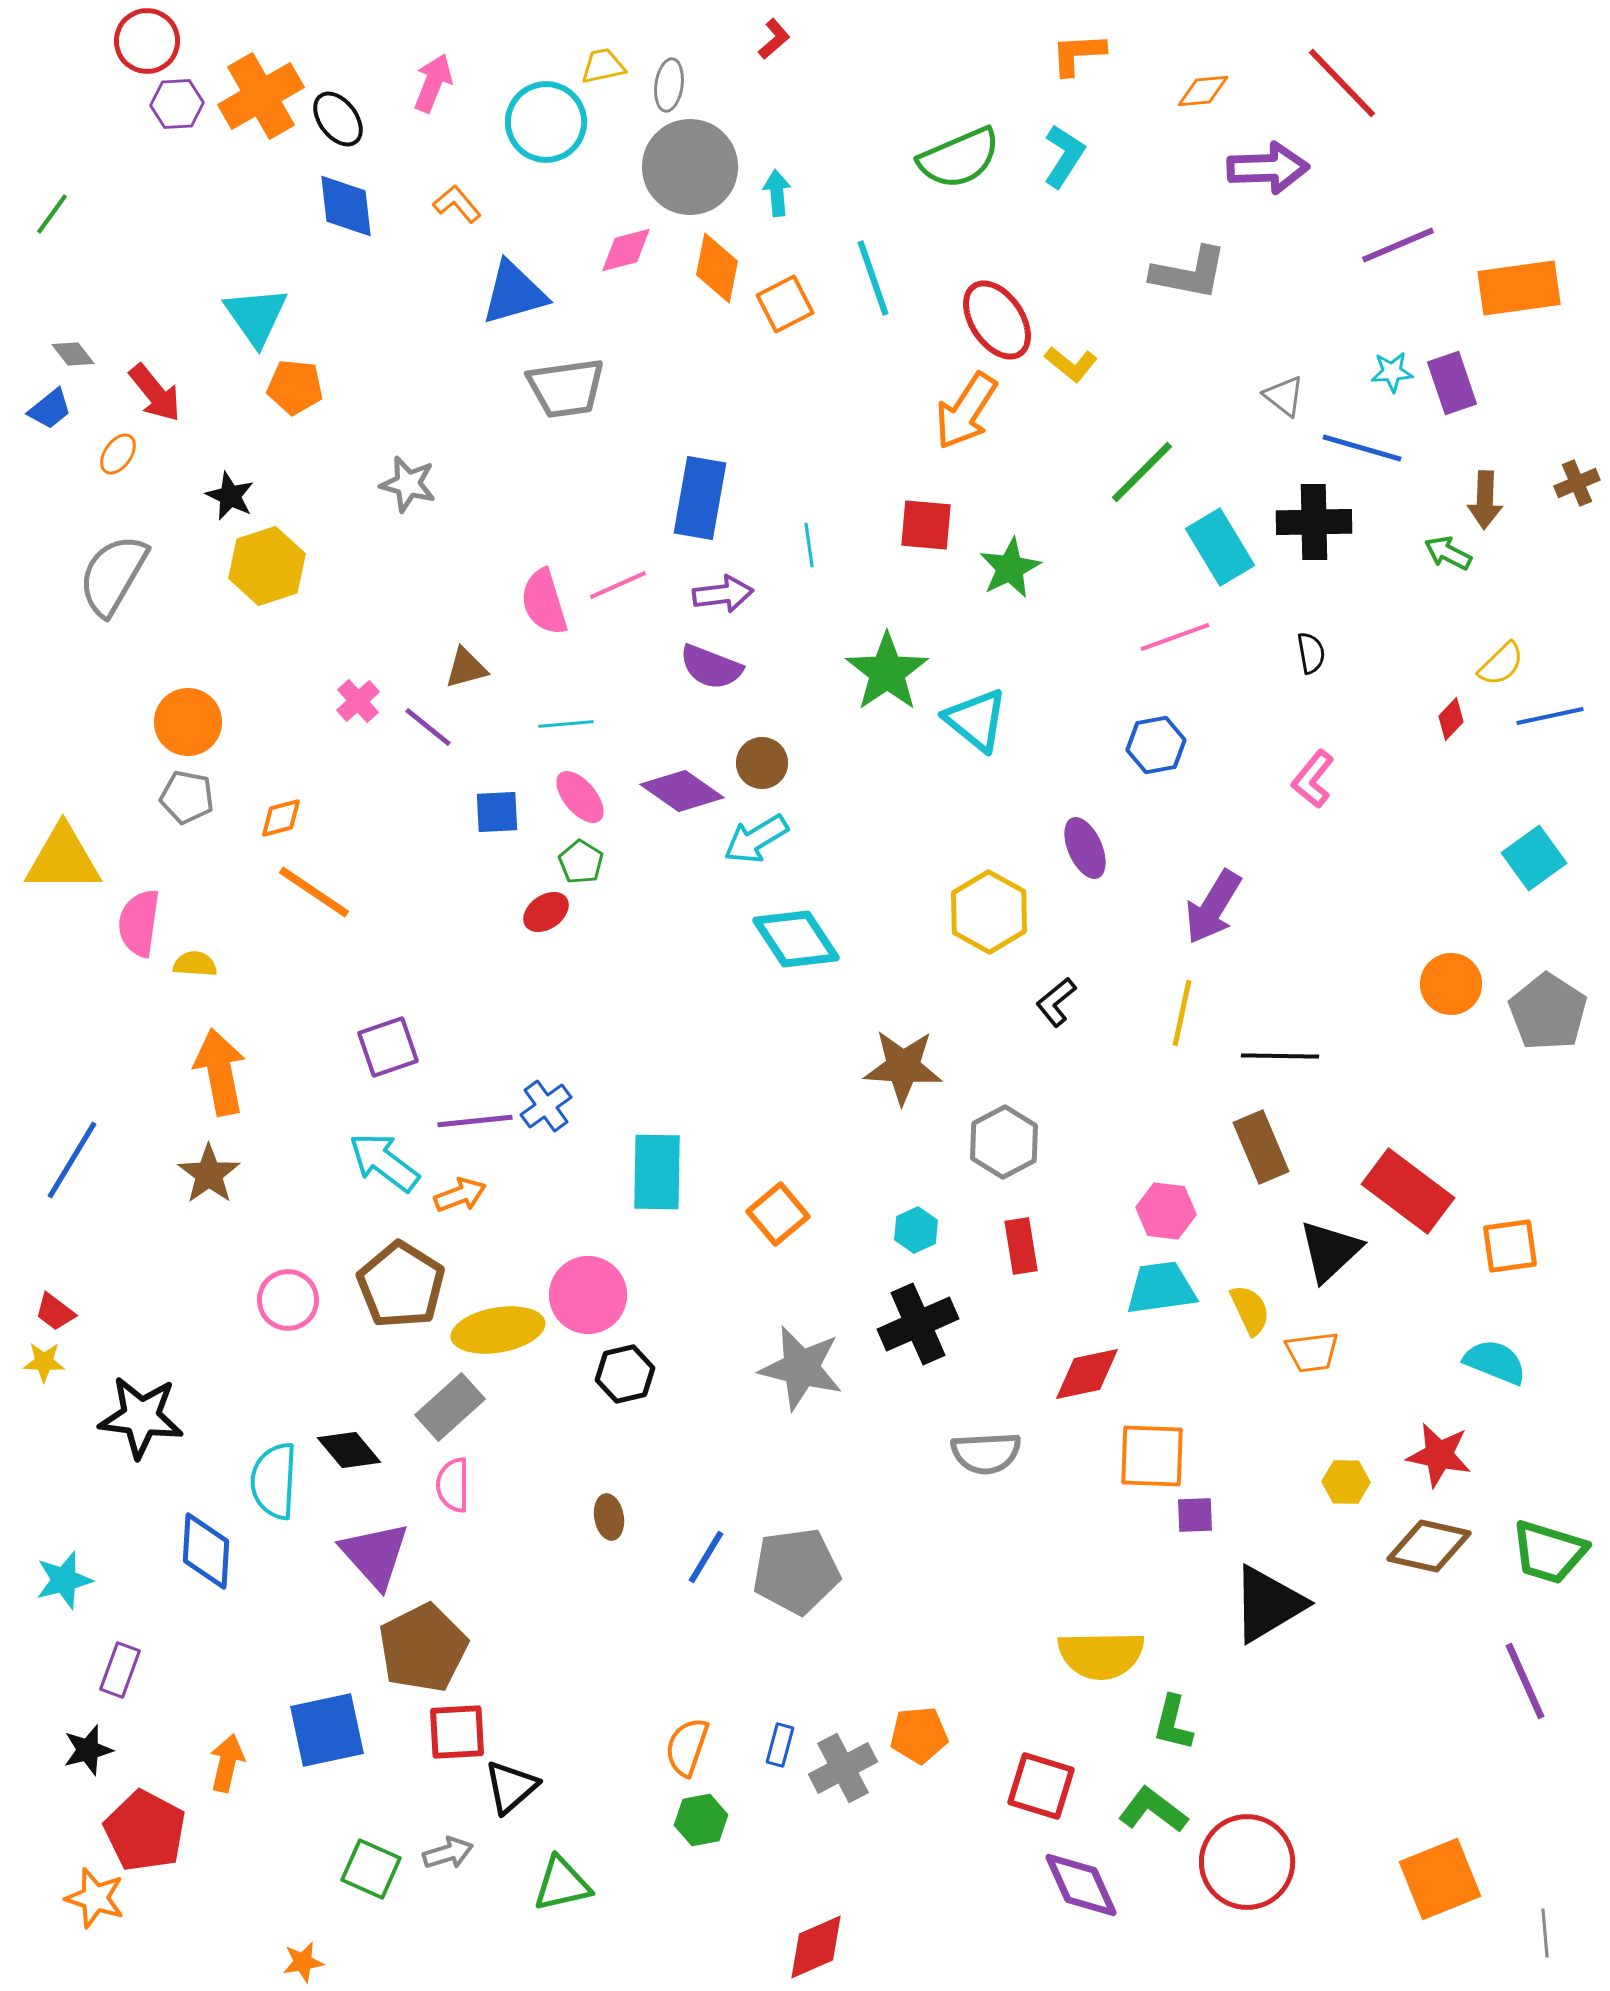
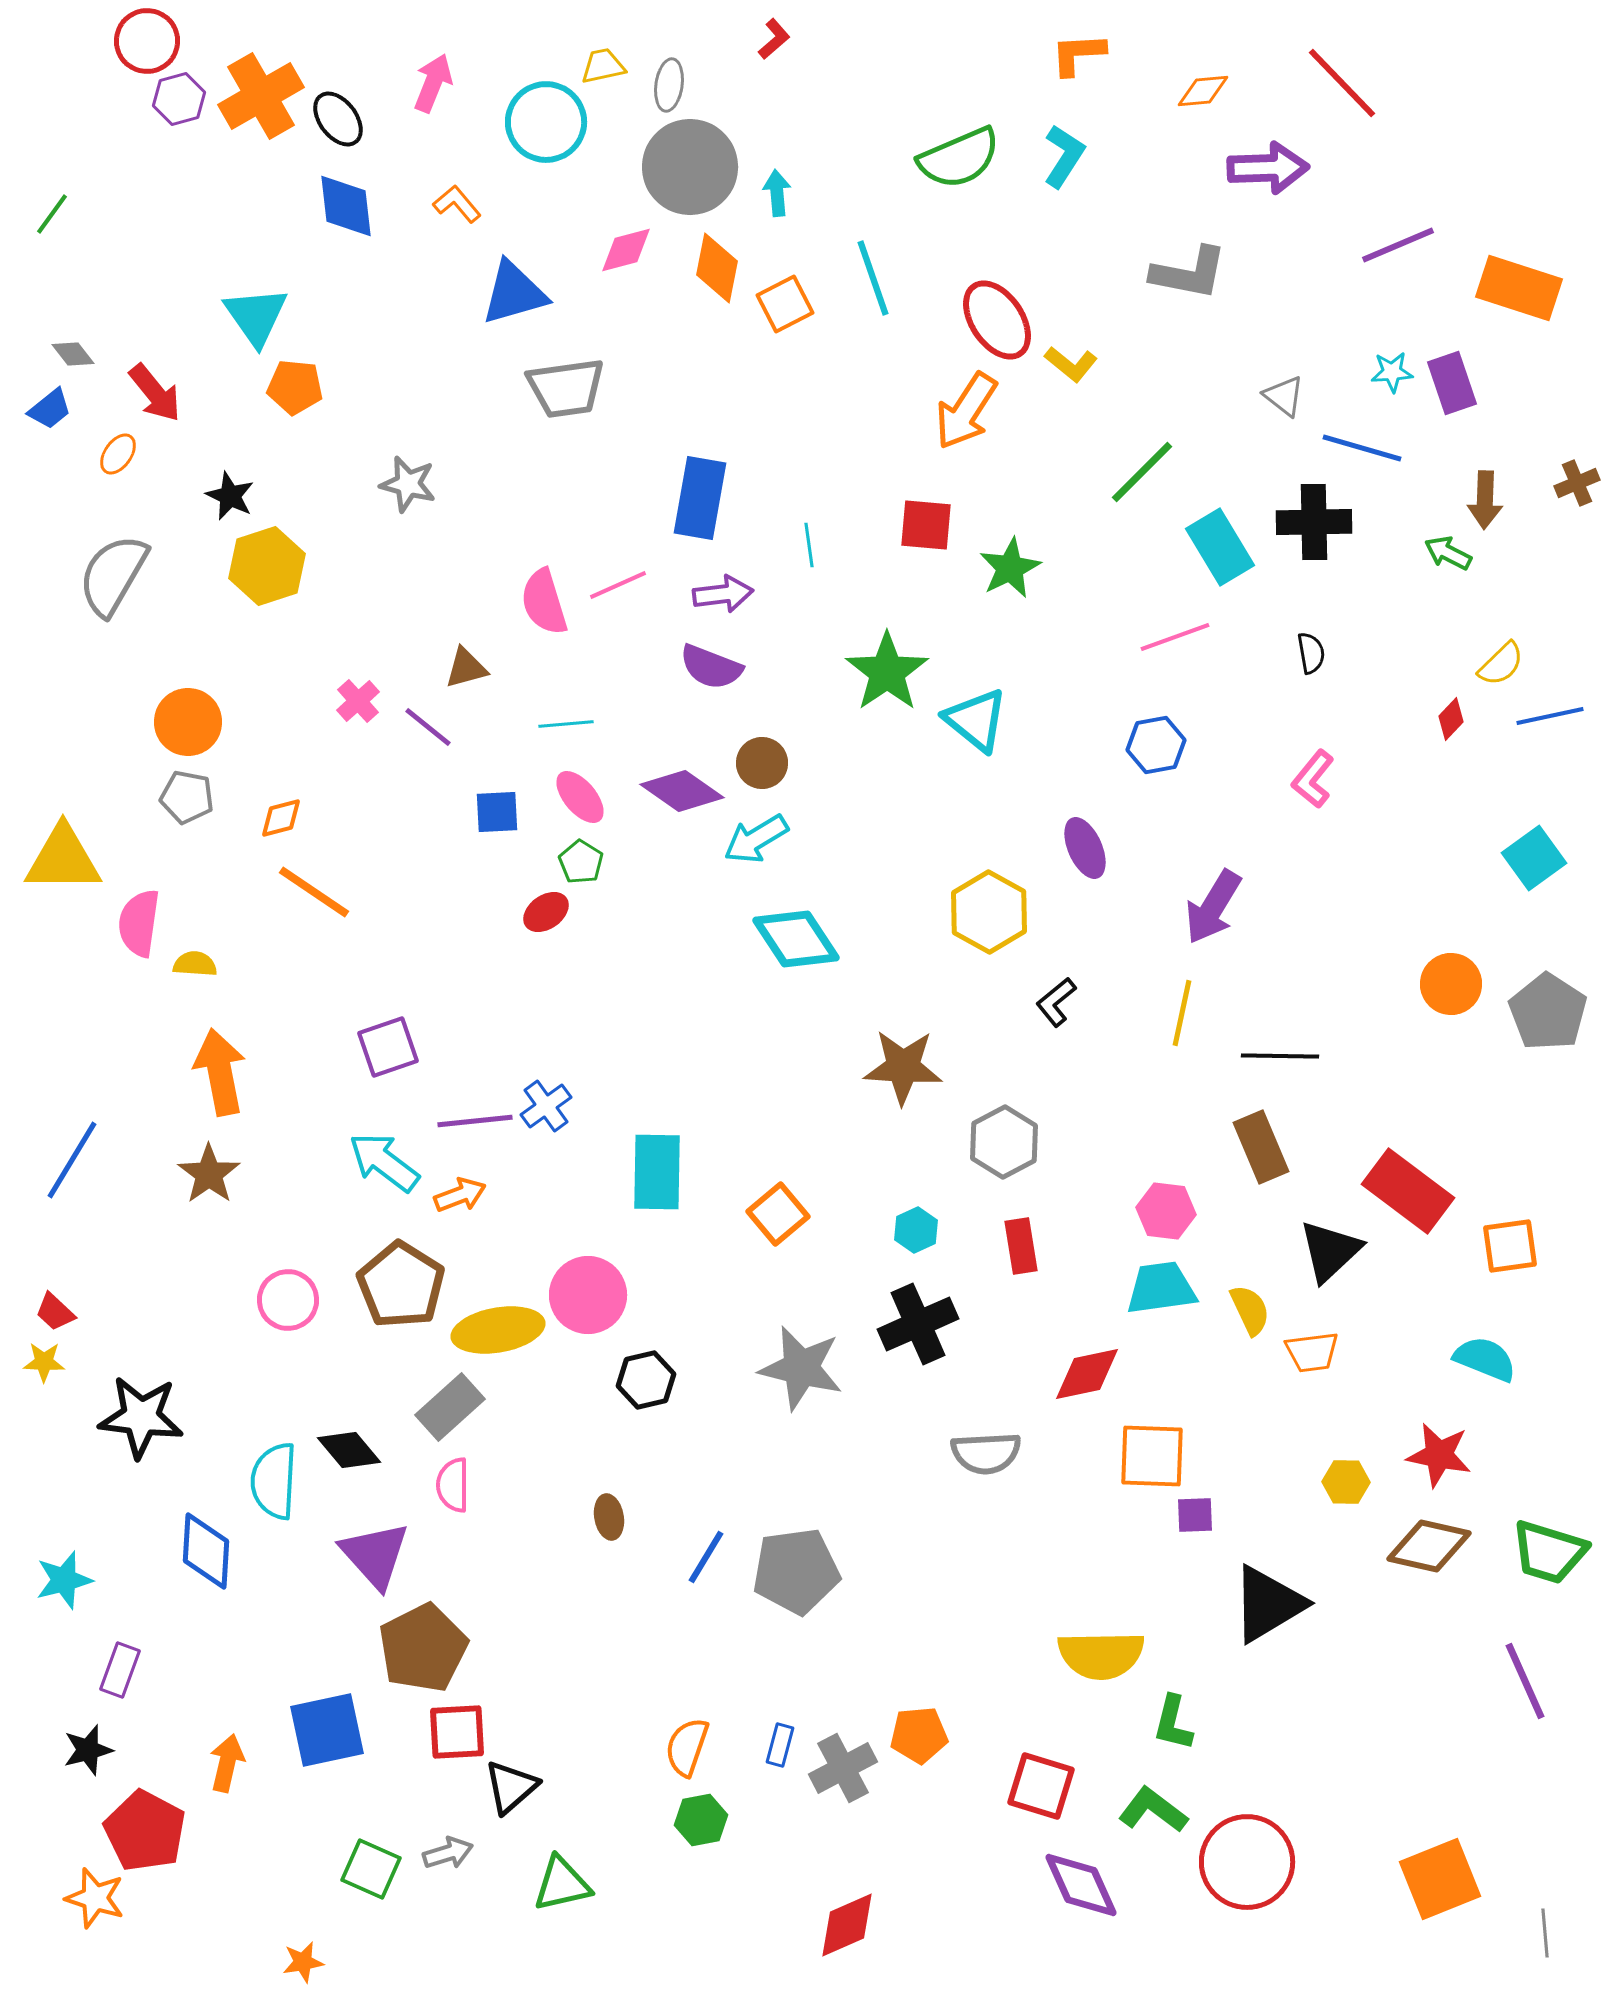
purple hexagon at (177, 104): moved 2 px right, 5 px up; rotated 12 degrees counterclockwise
orange rectangle at (1519, 288): rotated 26 degrees clockwise
red trapezoid at (55, 1312): rotated 6 degrees clockwise
cyan semicircle at (1495, 1362): moved 10 px left, 3 px up
black hexagon at (625, 1374): moved 21 px right, 6 px down
red diamond at (816, 1947): moved 31 px right, 22 px up
